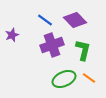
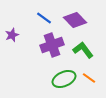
blue line: moved 1 px left, 2 px up
green L-shape: rotated 50 degrees counterclockwise
